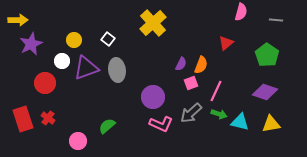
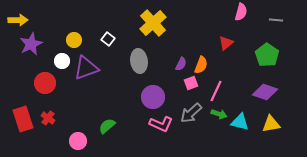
gray ellipse: moved 22 px right, 9 px up
